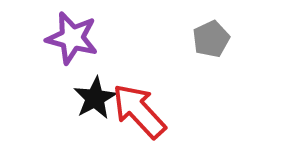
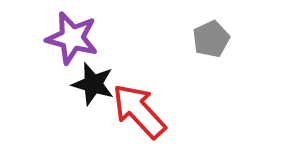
black star: moved 2 px left, 14 px up; rotated 27 degrees counterclockwise
